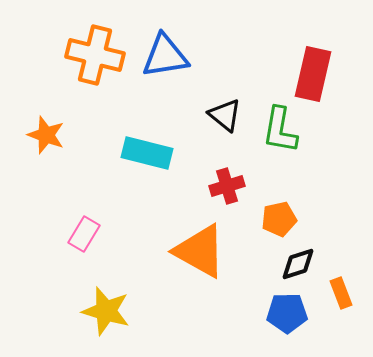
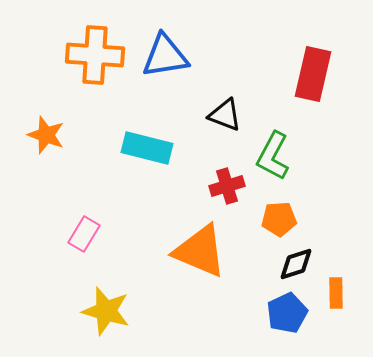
orange cross: rotated 10 degrees counterclockwise
black triangle: rotated 18 degrees counterclockwise
green L-shape: moved 7 px left, 26 px down; rotated 18 degrees clockwise
cyan rectangle: moved 5 px up
orange pentagon: rotated 8 degrees clockwise
orange triangle: rotated 6 degrees counterclockwise
black diamond: moved 2 px left
orange rectangle: moved 5 px left; rotated 20 degrees clockwise
blue pentagon: rotated 24 degrees counterclockwise
